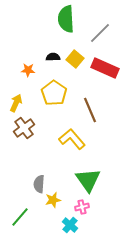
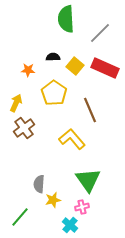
yellow square: moved 7 px down
